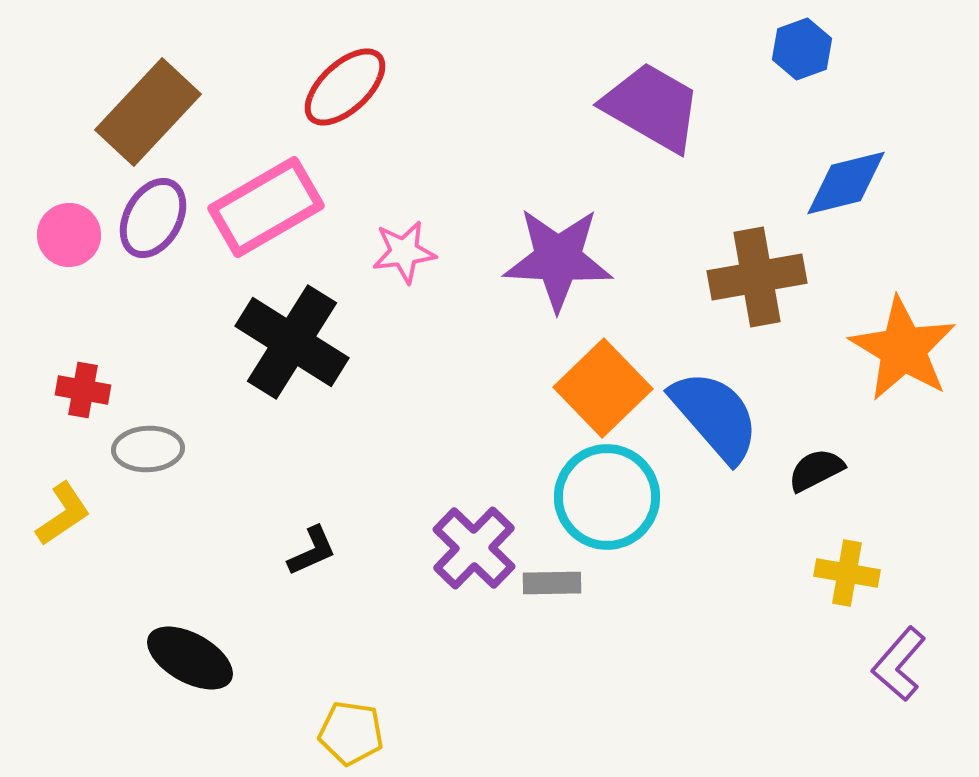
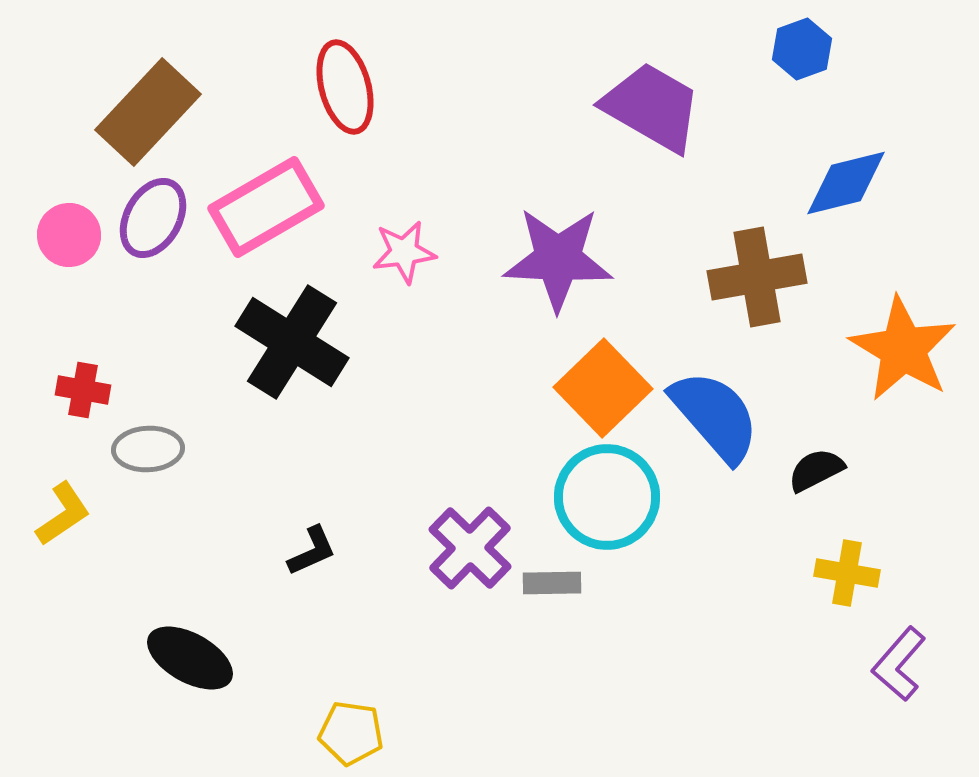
red ellipse: rotated 62 degrees counterclockwise
purple cross: moved 4 px left
